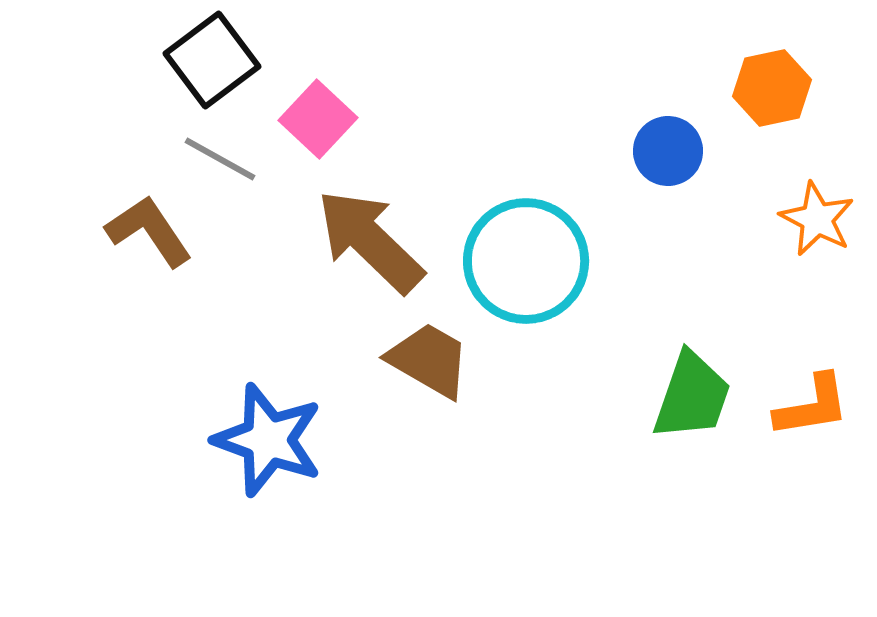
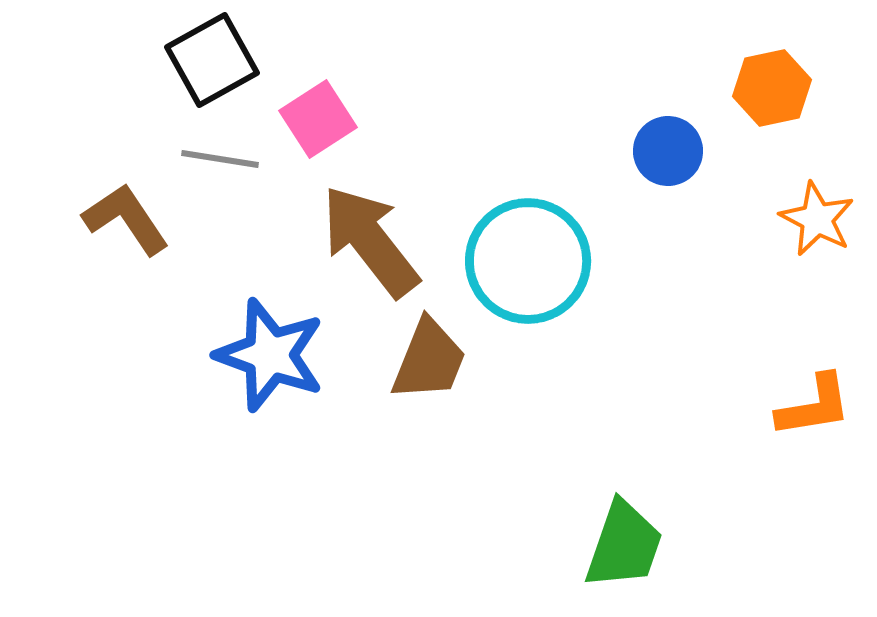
black square: rotated 8 degrees clockwise
pink square: rotated 14 degrees clockwise
gray line: rotated 20 degrees counterclockwise
brown L-shape: moved 23 px left, 12 px up
brown arrow: rotated 8 degrees clockwise
cyan circle: moved 2 px right
brown trapezoid: rotated 82 degrees clockwise
green trapezoid: moved 68 px left, 149 px down
orange L-shape: moved 2 px right
blue star: moved 2 px right, 85 px up
